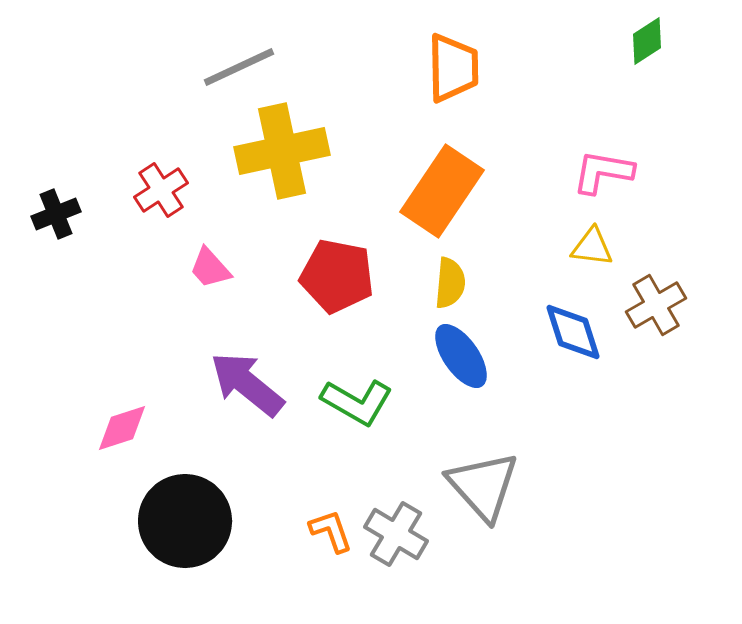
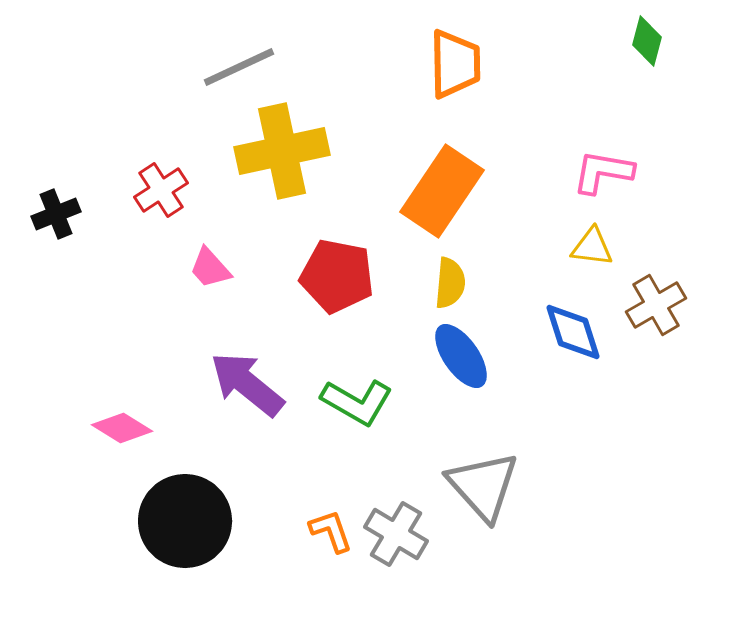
green diamond: rotated 42 degrees counterclockwise
orange trapezoid: moved 2 px right, 4 px up
pink diamond: rotated 50 degrees clockwise
